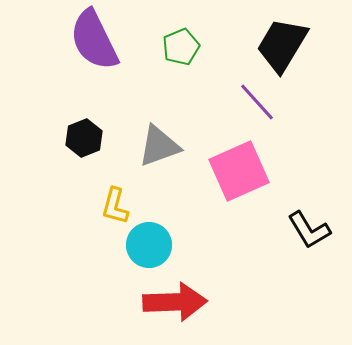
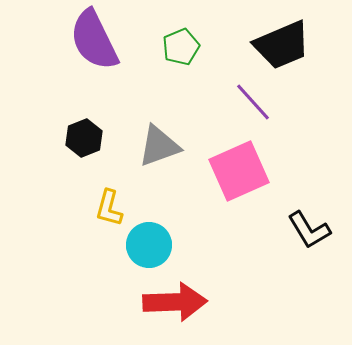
black trapezoid: rotated 144 degrees counterclockwise
purple line: moved 4 px left
yellow L-shape: moved 6 px left, 2 px down
